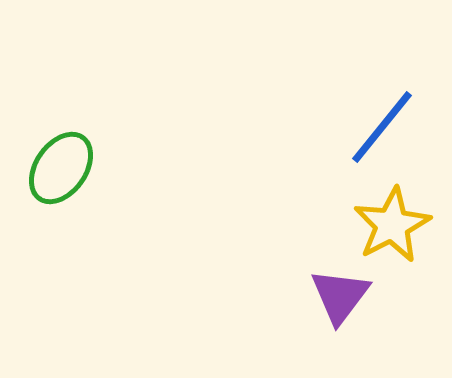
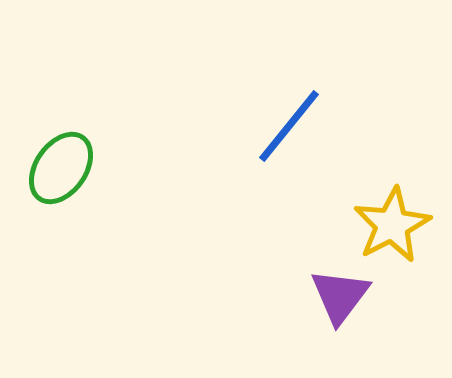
blue line: moved 93 px left, 1 px up
